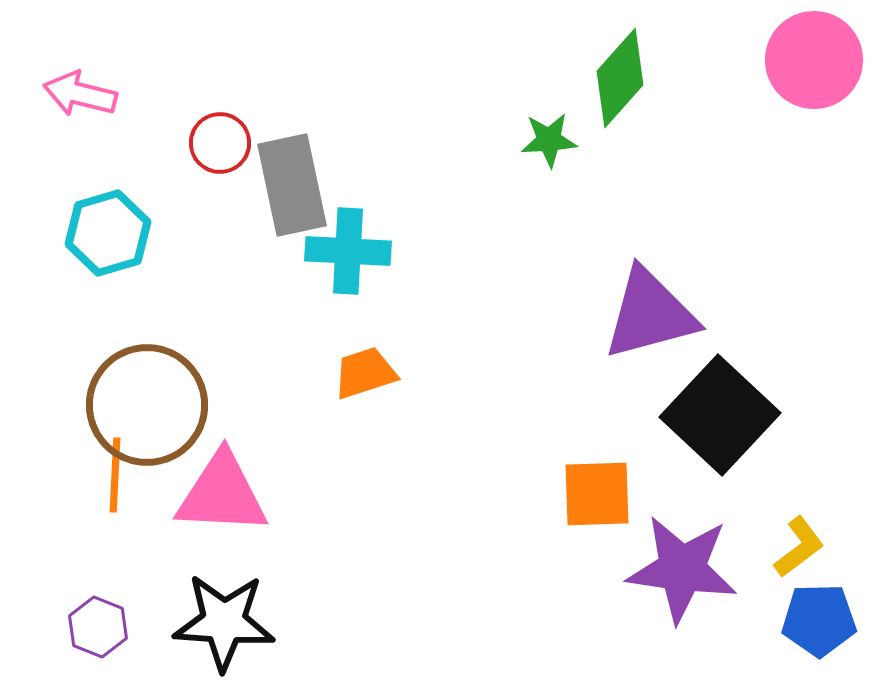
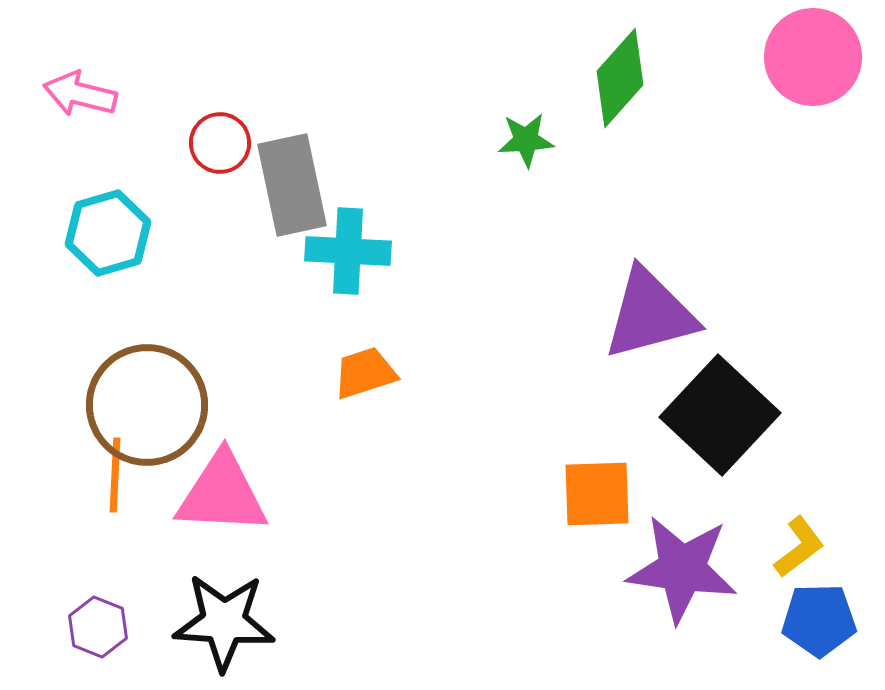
pink circle: moved 1 px left, 3 px up
green star: moved 23 px left
